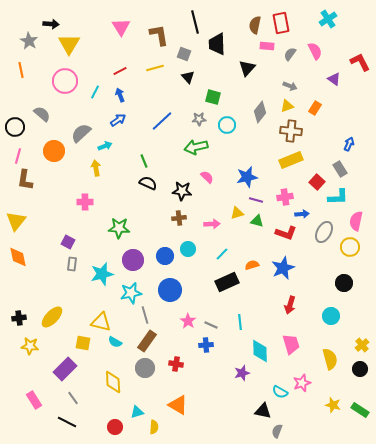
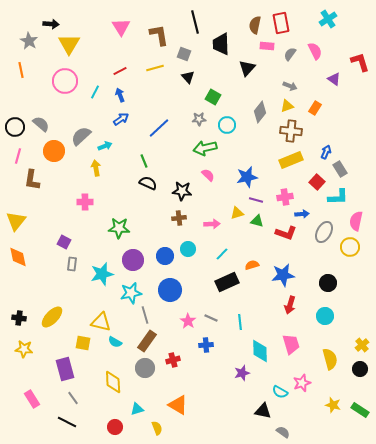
black trapezoid at (217, 44): moved 4 px right
red L-shape at (360, 62): rotated 10 degrees clockwise
green square at (213, 97): rotated 14 degrees clockwise
gray semicircle at (42, 114): moved 1 px left, 10 px down
blue arrow at (118, 120): moved 3 px right, 1 px up
blue line at (162, 121): moved 3 px left, 7 px down
gray semicircle at (81, 133): moved 3 px down
blue arrow at (349, 144): moved 23 px left, 8 px down
green arrow at (196, 147): moved 9 px right, 1 px down
pink semicircle at (207, 177): moved 1 px right, 2 px up
brown L-shape at (25, 180): moved 7 px right
purple square at (68, 242): moved 4 px left
blue star at (283, 268): moved 7 px down; rotated 15 degrees clockwise
black circle at (344, 283): moved 16 px left
cyan circle at (331, 316): moved 6 px left
black cross at (19, 318): rotated 16 degrees clockwise
gray line at (211, 325): moved 7 px up
yellow star at (30, 346): moved 6 px left, 3 px down
red cross at (176, 364): moved 3 px left, 4 px up; rotated 24 degrees counterclockwise
purple rectangle at (65, 369): rotated 60 degrees counterclockwise
pink rectangle at (34, 400): moved 2 px left, 1 px up
cyan triangle at (137, 412): moved 3 px up
yellow semicircle at (154, 427): moved 3 px right, 1 px down; rotated 24 degrees counterclockwise
gray semicircle at (277, 431): moved 6 px right, 1 px down; rotated 104 degrees clockwise
